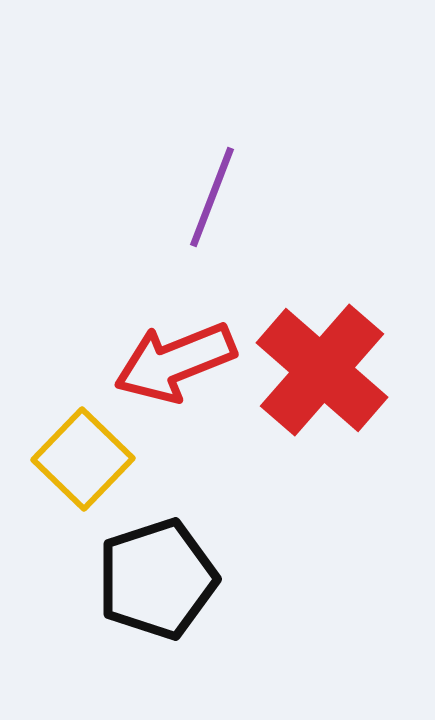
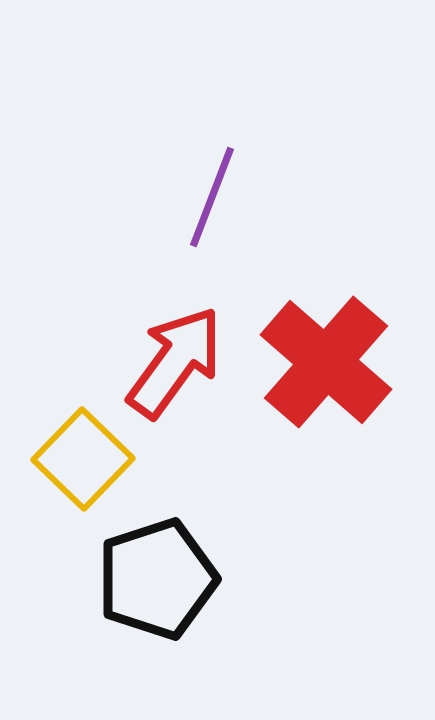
red arrow: rotated 148 degrees clockwise
red cross: moved 4 px right, 8 px up
